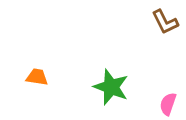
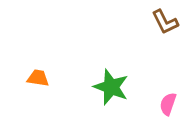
orange trapezoid: moved 1 px right, 1 px down
